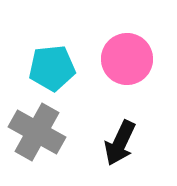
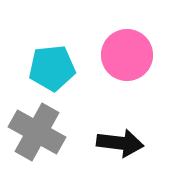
pink circle: moved 4 px up
black arrow: rotated 108 degrees counterclockwise
